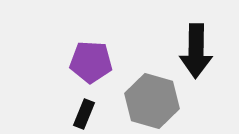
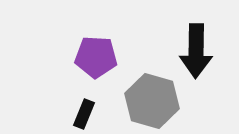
purple pentagon: moved 5 px right, 5 px up
